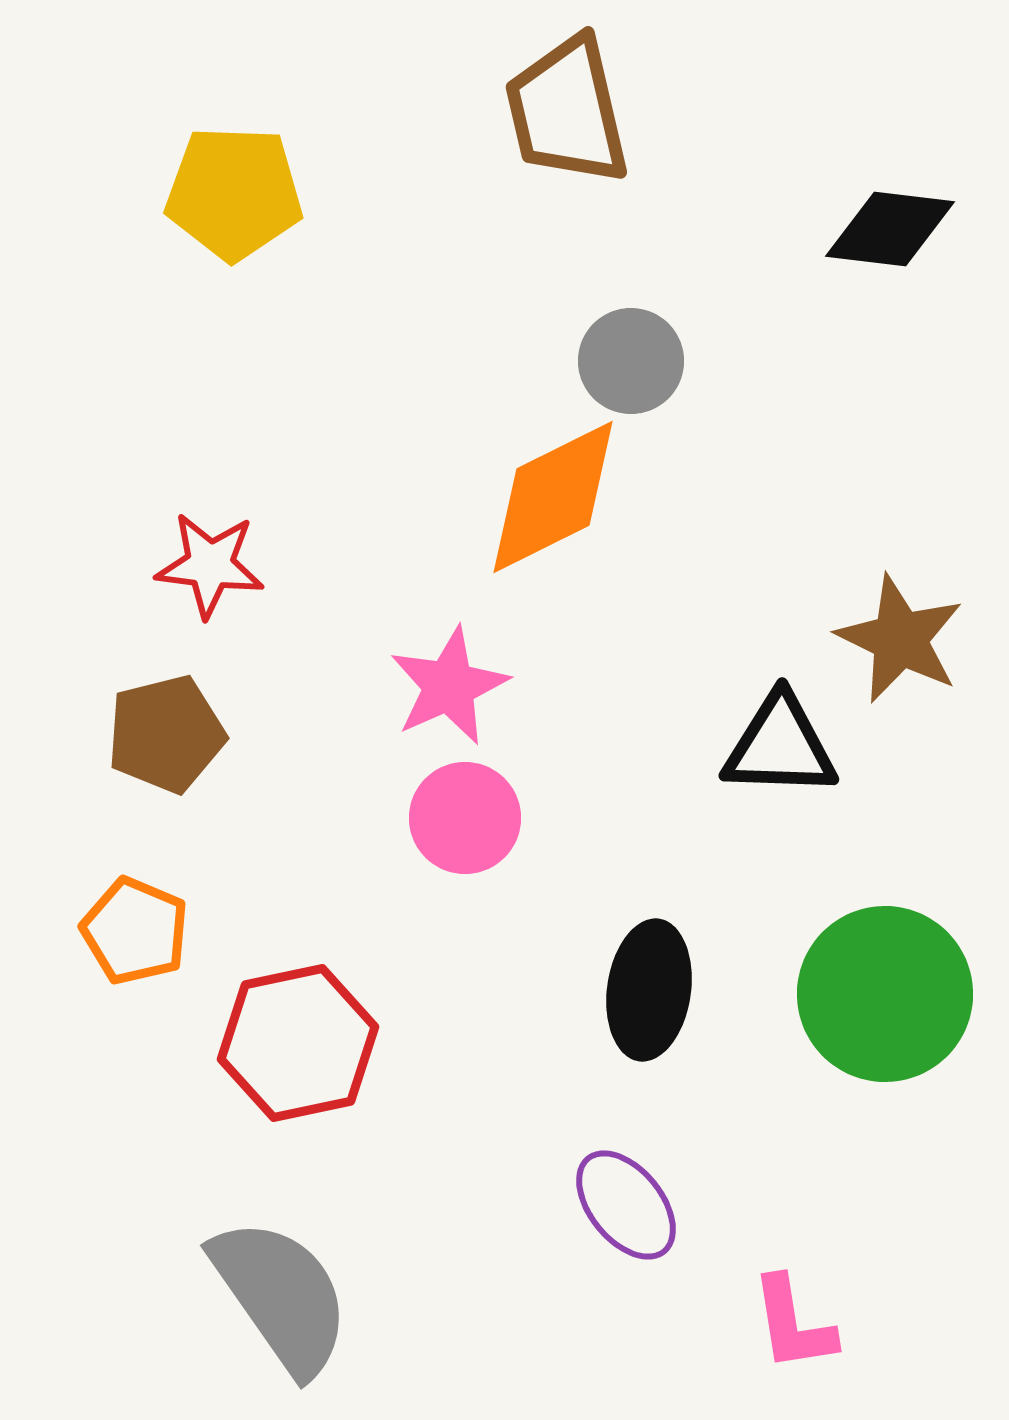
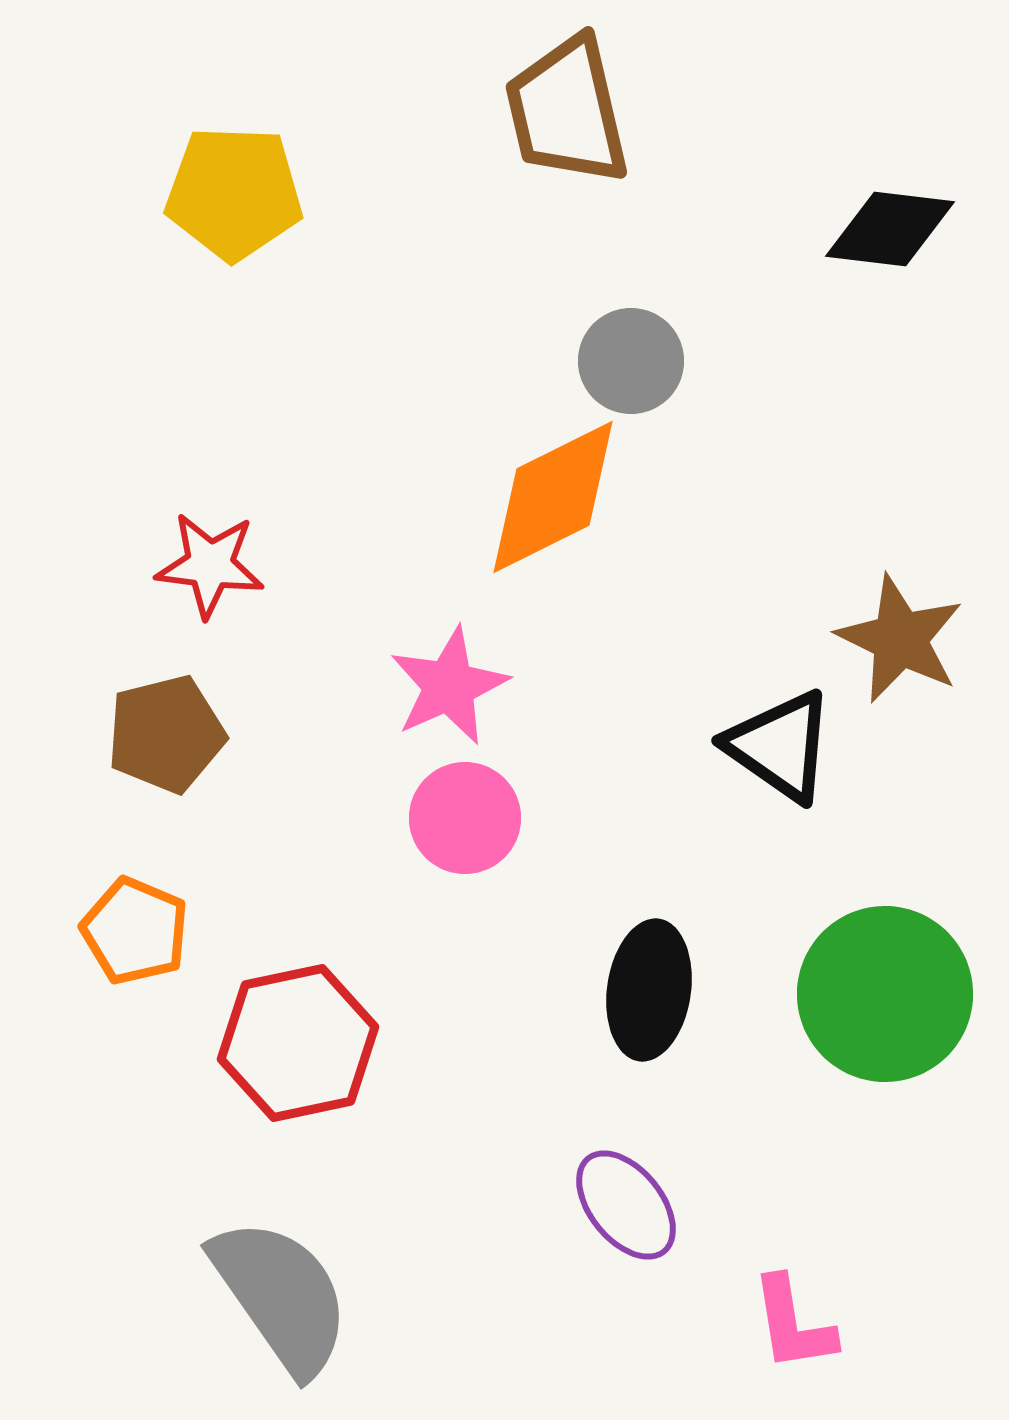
black triangle: rotated 33 degrees clockwise
